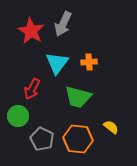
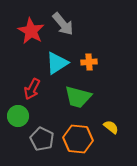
gray arrow: rotated 65 degrees counterclockwise
cyan triangle: rotated 20 degrees clockwise
